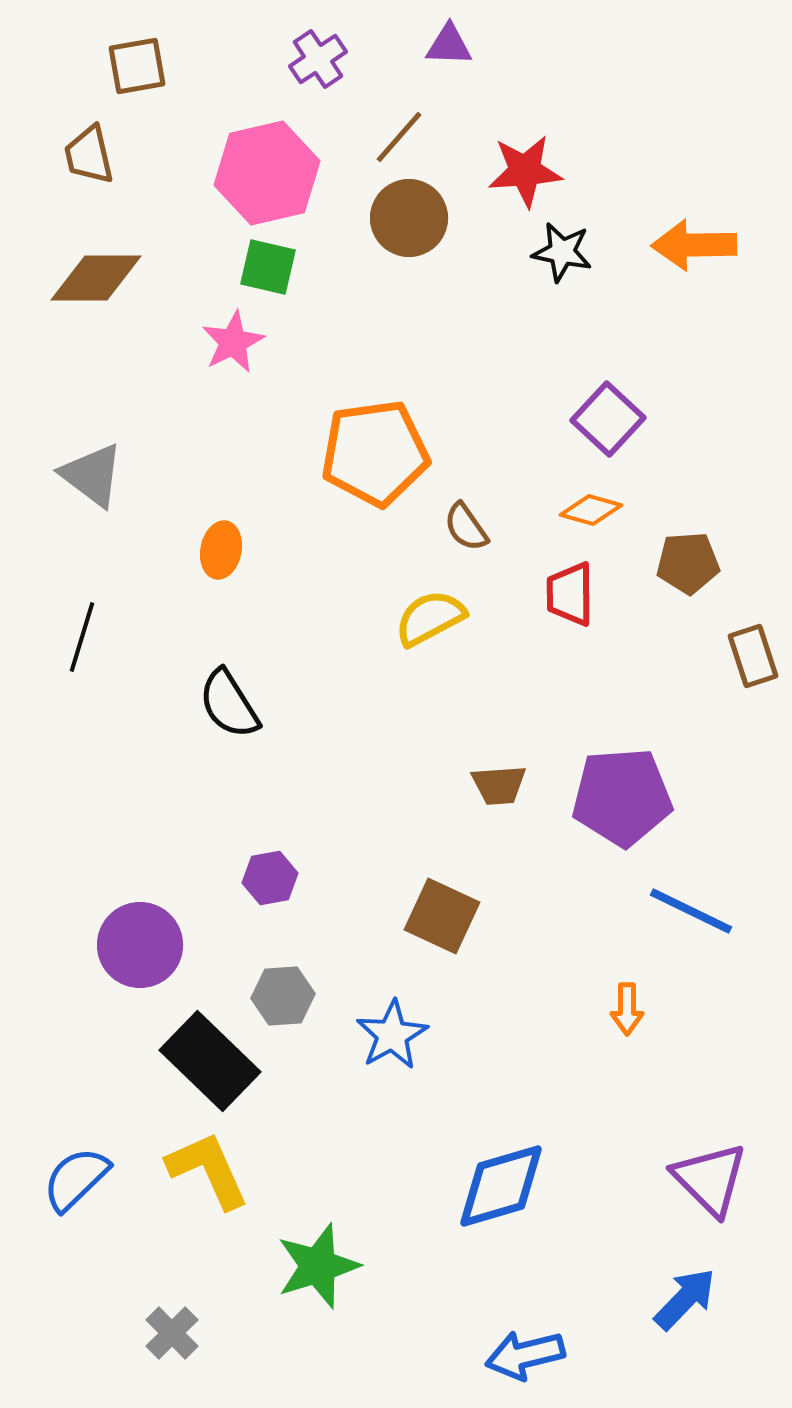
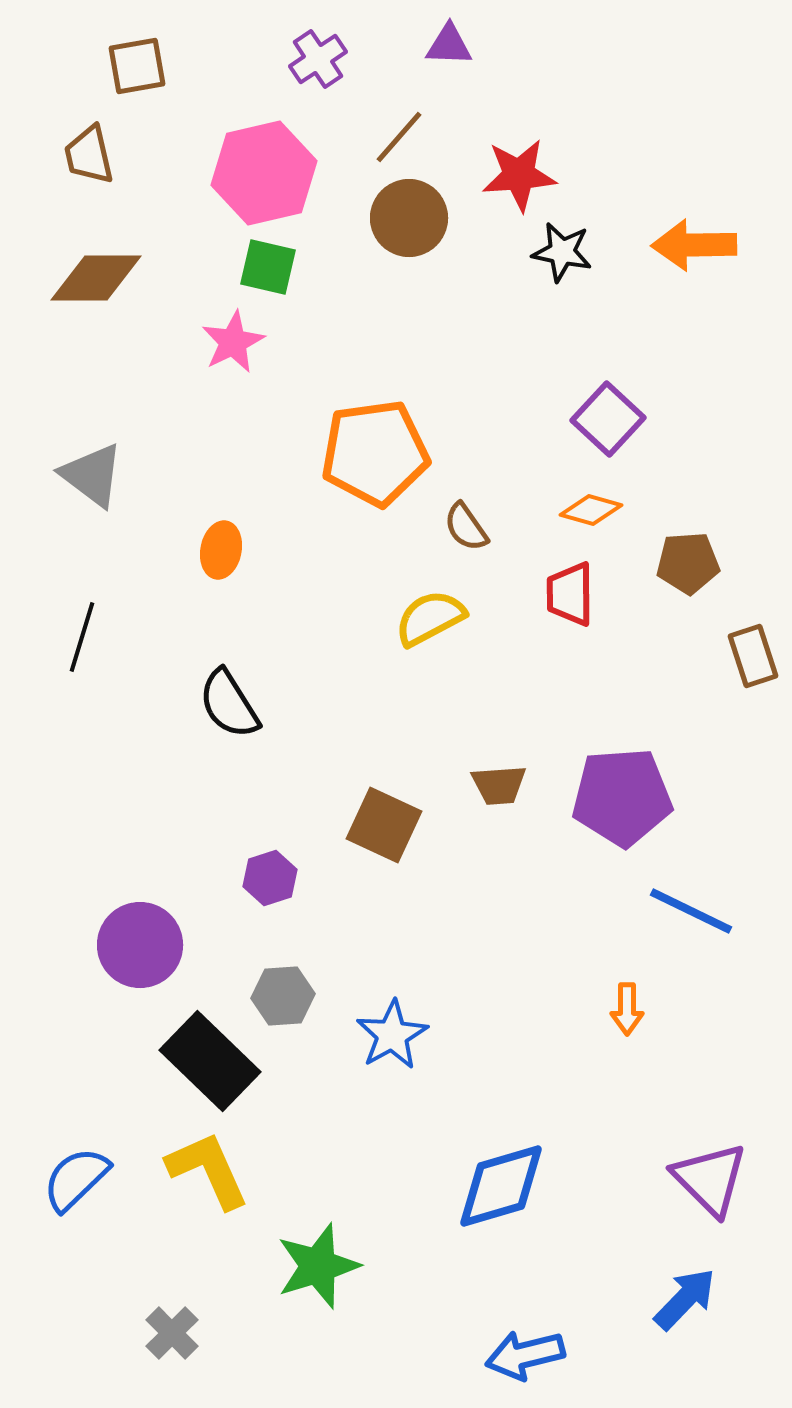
red star at (525, 171): moved 6 px left, 4 px down
pink hexagon at (267, 173): moved 3 px left
purple hexagon at (270, 878): rotated 8 degrees counterclockwise
brown square at (442, 916): moved 58 px left, 91 px up
